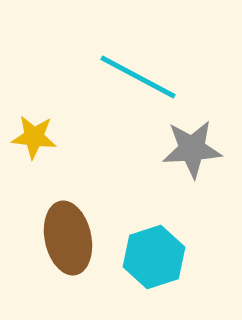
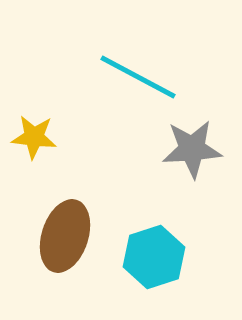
brown ellipse: moved 3 px left, 2 px up; rotated 30 degrees clockwise
